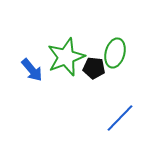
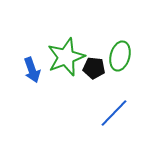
green ellipse: moved 5 px right, 3 px down
blue arrow: rotated 20 degrees clockwise
blue line: moved 6 px left, 5 px up
